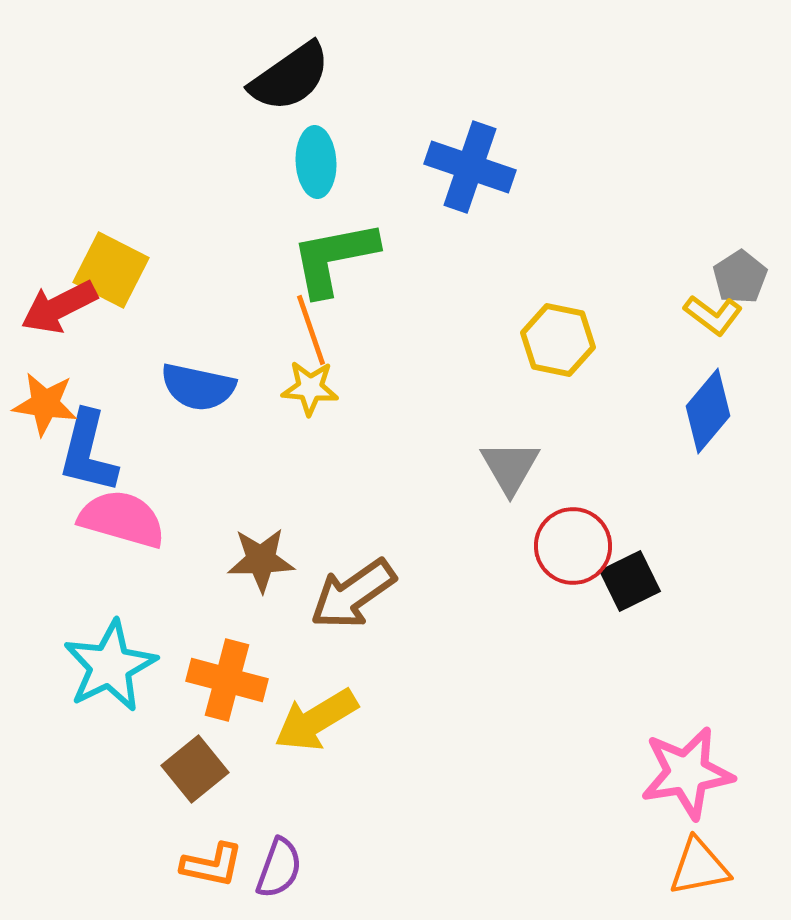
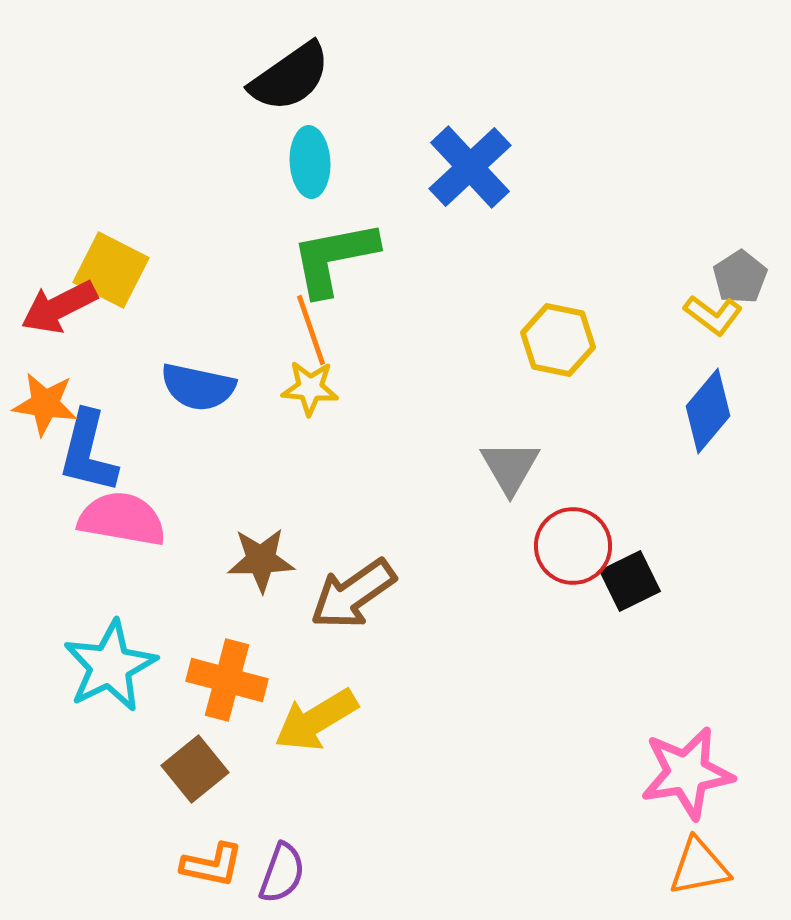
cyan ellipse: moved 6 px left
blue cross: rotated 28 degrees clockwise
pink semicircle: rotated 6 degrees counterclockwise
purple semicircle: moved 3 px right, 5 px down
